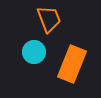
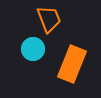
cyan circle: moved 1 px left, 3 px up
